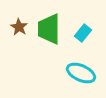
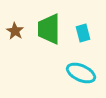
brown star: moved 4 px left, 4 px down
cyan rectangle: rotated 54 degrees counterclockwise
